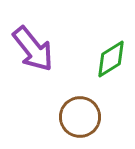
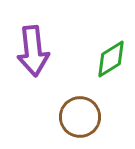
purple arrow: moved 2 px down; rotated 33 degrees clockwise
